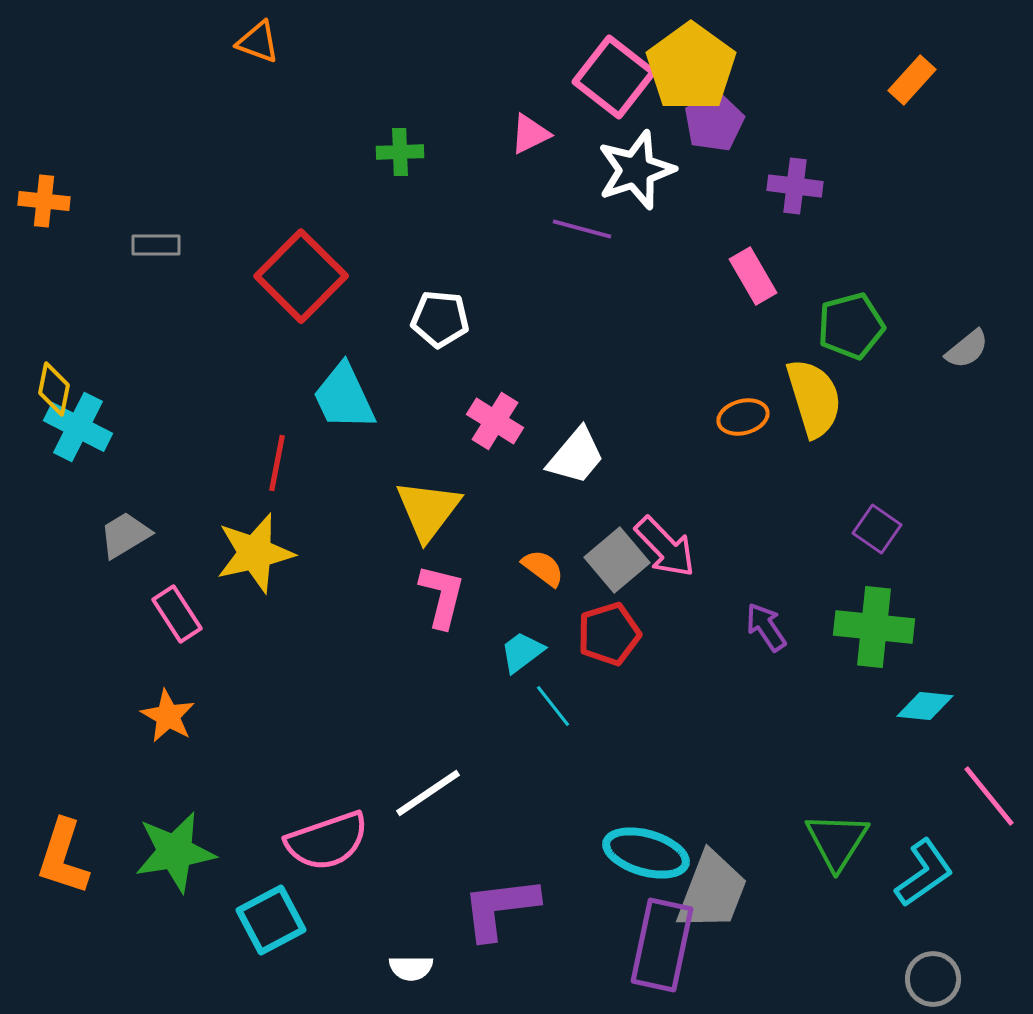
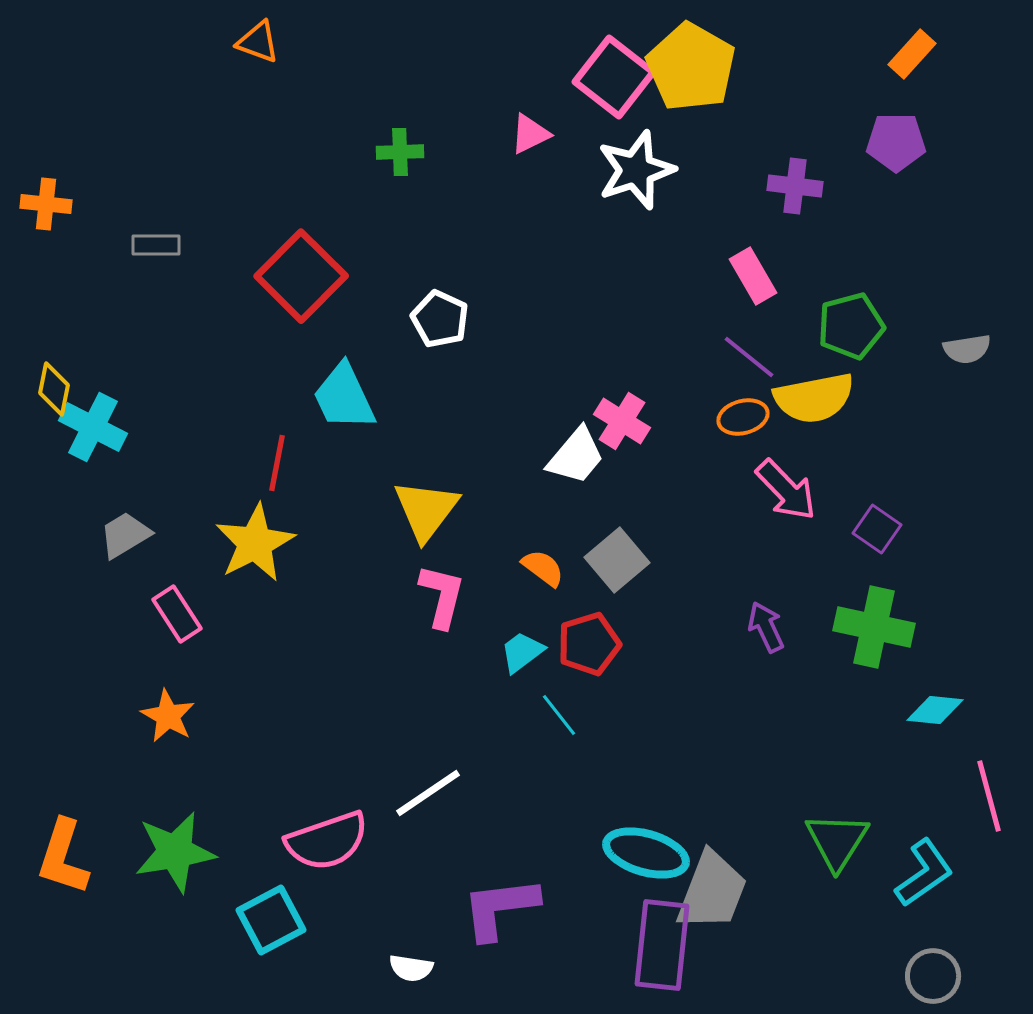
yellow pentagon at (691, 67): rotated 6 degrees counterclockwise
orange rectangle at (912, 80): moved 26 px up
purple pentagon at (714, 122): moved 182 px right, 20 px down; rotated 28 degrees clockwise
orange cross at (44, 201): moved 2 px right, 3 px down
purple line at (582, 229): moved 167 px right, 128 px down; rotated 24 degrees clockwise
white pentagon at (440, 319): rotated 20 degrees clockwise
gray semicircle at (967, 349): rotated 30 degrees clockwise
yellow semicircle at (814, 398): rotated 96 degrees clockwise
pink cross at (495, 421): moved 127 px right
cyan cross at (78, 427): moved 15 px right
yellow triangle at (428, 510): moved 2 px left
pink arrow at (665, 547): moved 121 px right, 57 px up
yellow star at (255, 553): moved 10 px up; rotated 14 degrees counterclockwise
purple arrow at (766, 627): rotated 9 degrees clockwise
green cross at (874, 627): rotated 6 degrees clockwise
red pentagon at (609, 634): moved 20 px left, 10 px down
cyan line at (553, 706): moved 6 px right, 9 px down
cyan diamond at (925, 706): moved 10 px right, 4 px down
pink line at (989, 796): rotated 24 degrees clockwise
purple rectangle at (662, 945): rotated 6 degrees counterclockwise
white semicircle at (411, 968): rotated 9 degrees clockwise
gray circle at (933, 979): moved 3 px up
